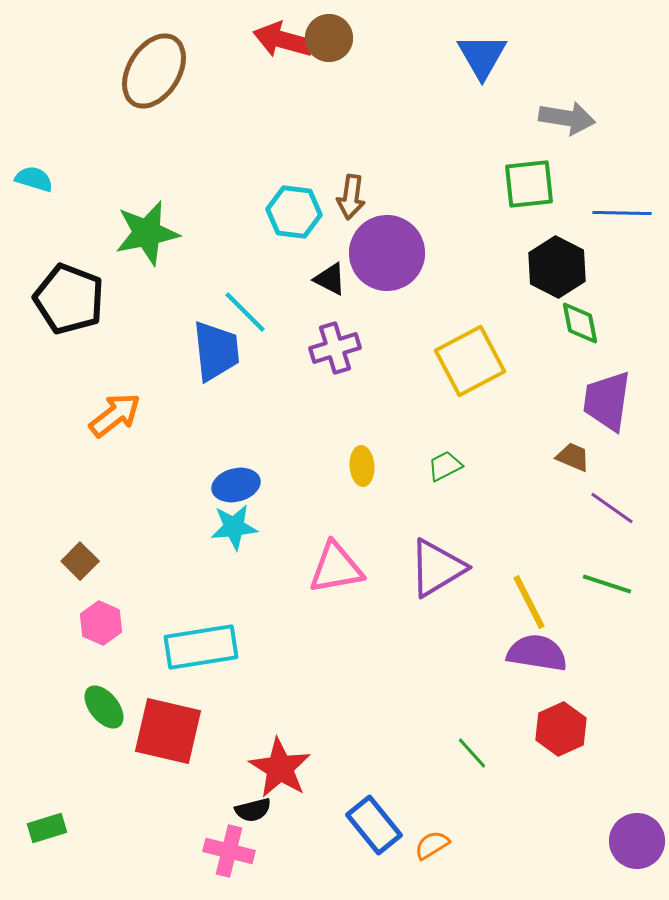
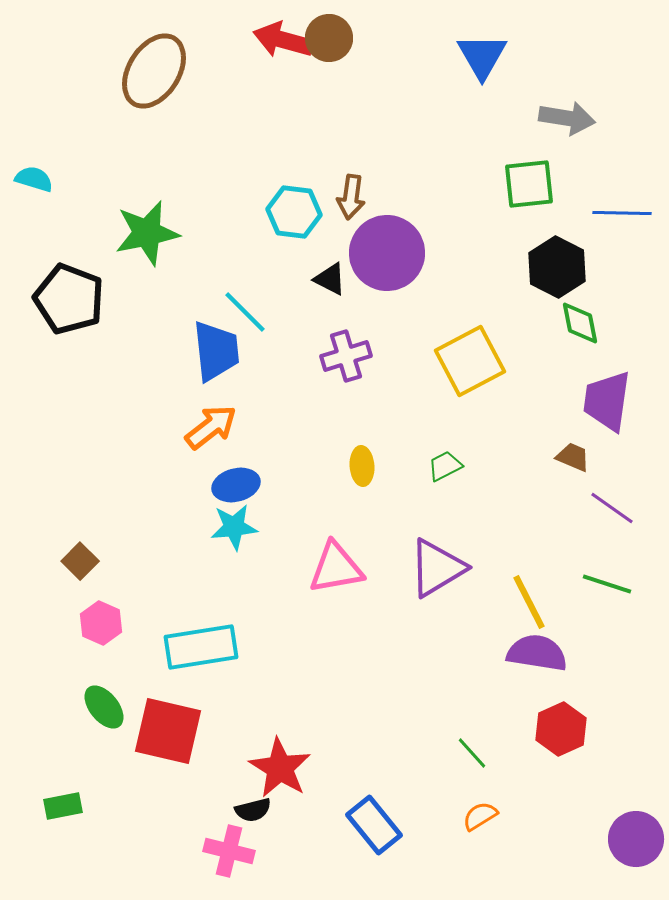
purple cross at (335, 348): moved 11 px right, 8 px down
orange arrow at (115, 415): moved 96 px right, 12 px down
green rectangle at (47, 828): moved 16 px right, 22 px up; rotated 6 degrees clockwise
purple circle at (637, 841): moved 1 px left, 2 px up
orange semicircle at (432, 845): moved 48 px right, 29 px up
